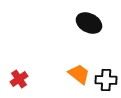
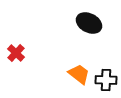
red cross: moved 3 px left, 26 px up; rotated 12 degrees counterclockwise
